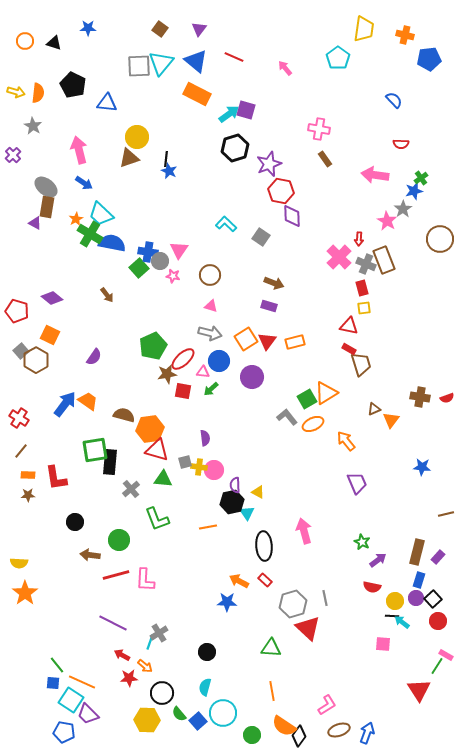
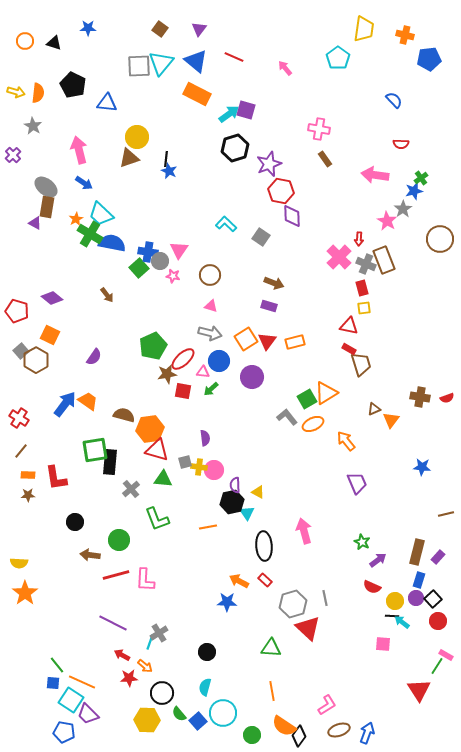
red semicircle at (372, 587): rotated 12 degrees clockwise
